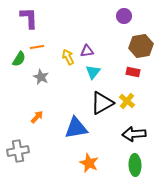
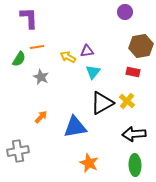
purple circle: moved 1 px right, 4 px up
yellow arrow: rotated 35 degrees counterclockwise
orange arrow: moved 4 px right
blue triangle: moved 1 px left, 1 px up
